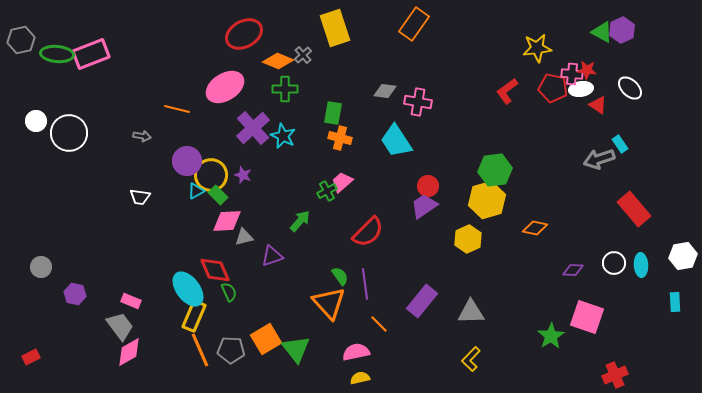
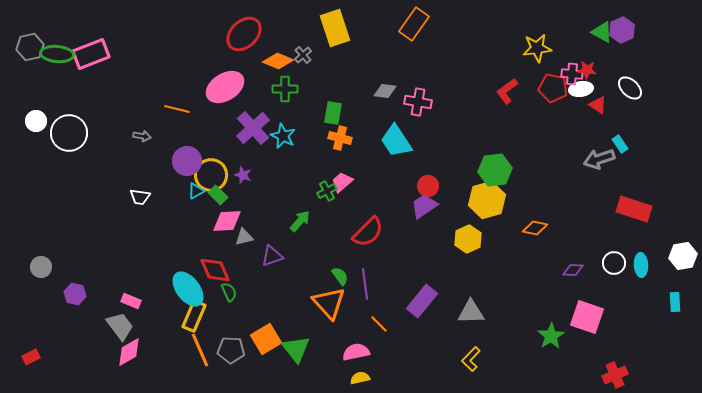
red ellipse at (244, 34): rotated 15 degrees counterclockwise
gray hexagon at (21, 40): moved 9 px right, 7 px down
red rectangle at (634, 209): rotated 32 degrees counterclockwise
